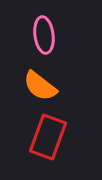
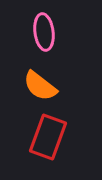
pink ellipse: moved 3 px up
